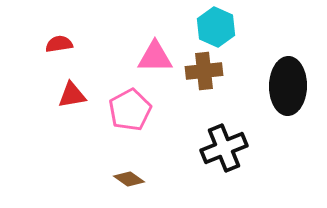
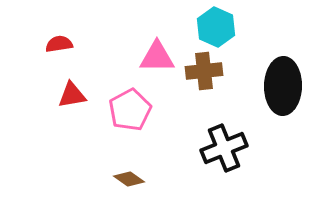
pink triangle: moved 2 px right
black ellipse: moved 5 px left
